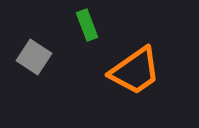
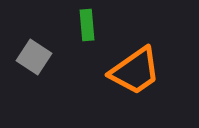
green rectangle: rotated 16 degrees clockwise
